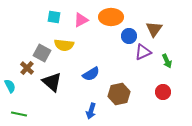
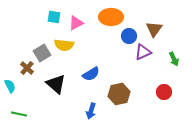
pink triangle: moved 5 px left, 3 px down
gray square: rotated 30 degrees clockwise
green arrow: moved 7 px right, 2 px up
black triangle: moved 4 px right, 2 px down
red circle: moved 1 px right
